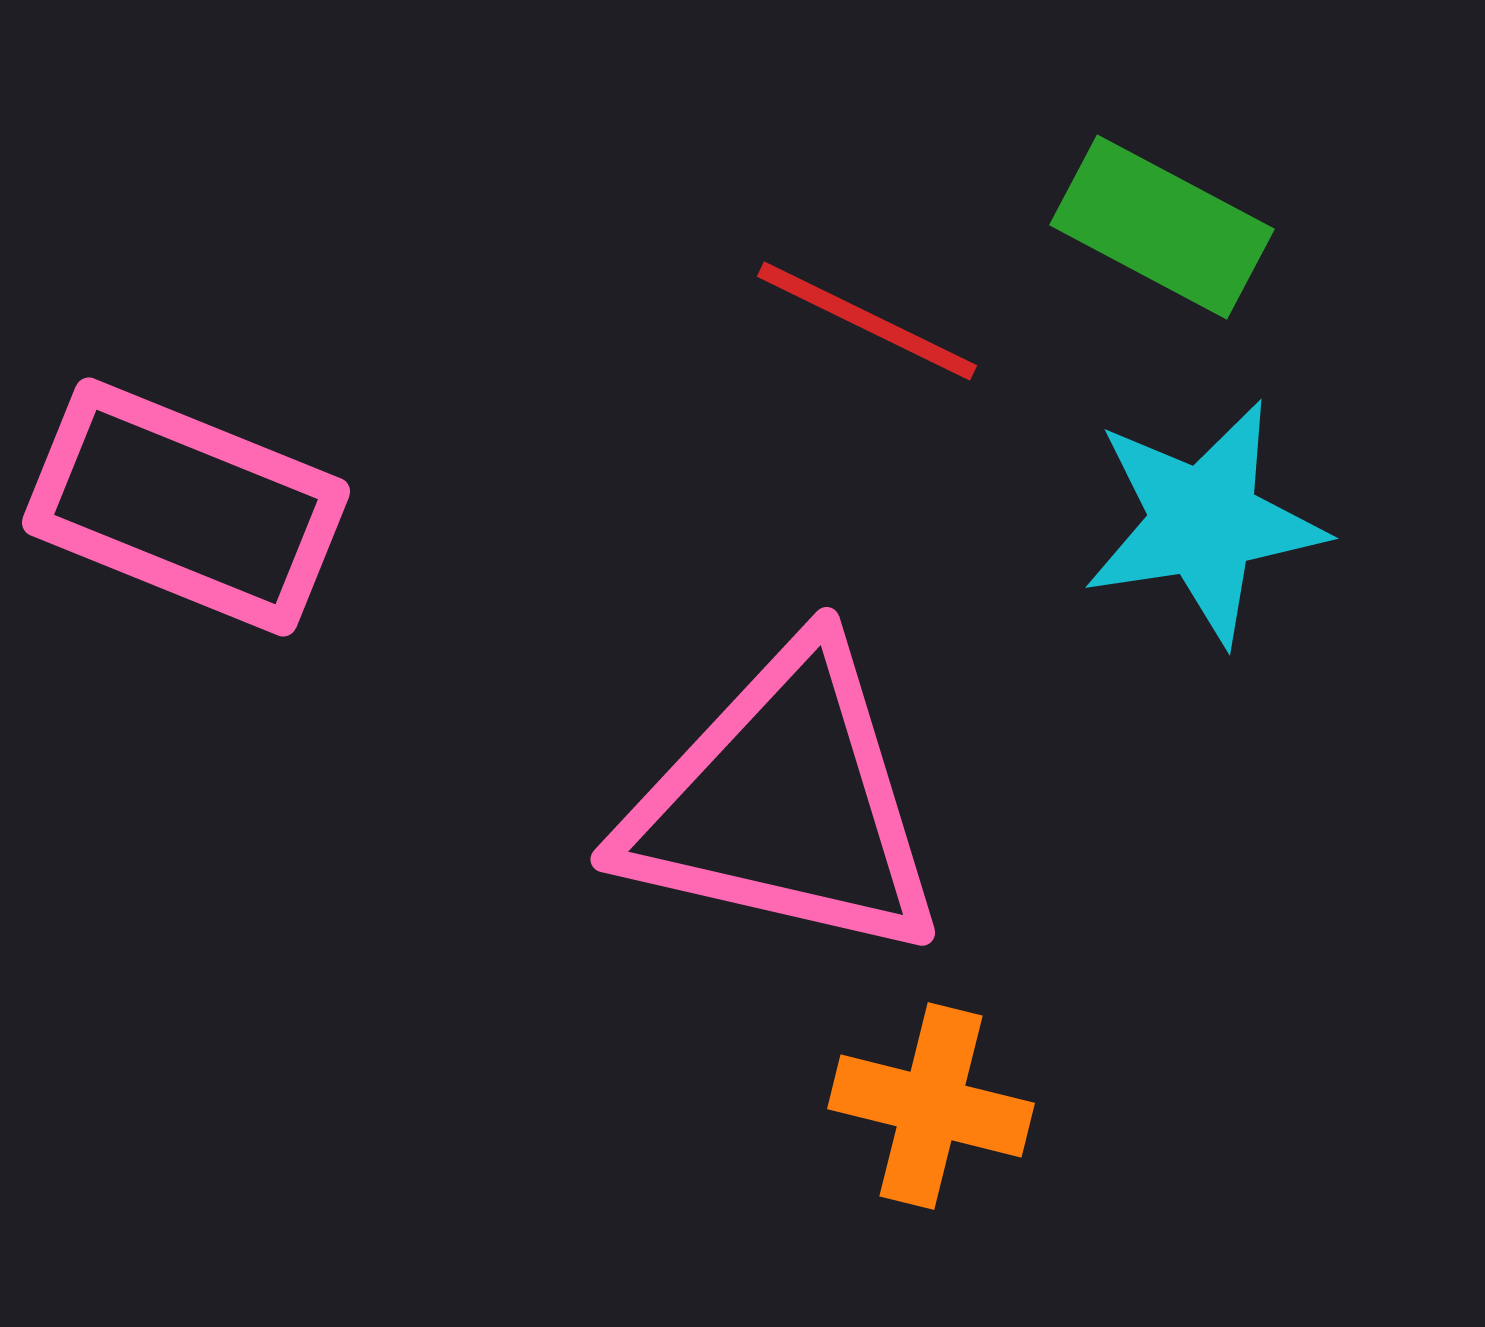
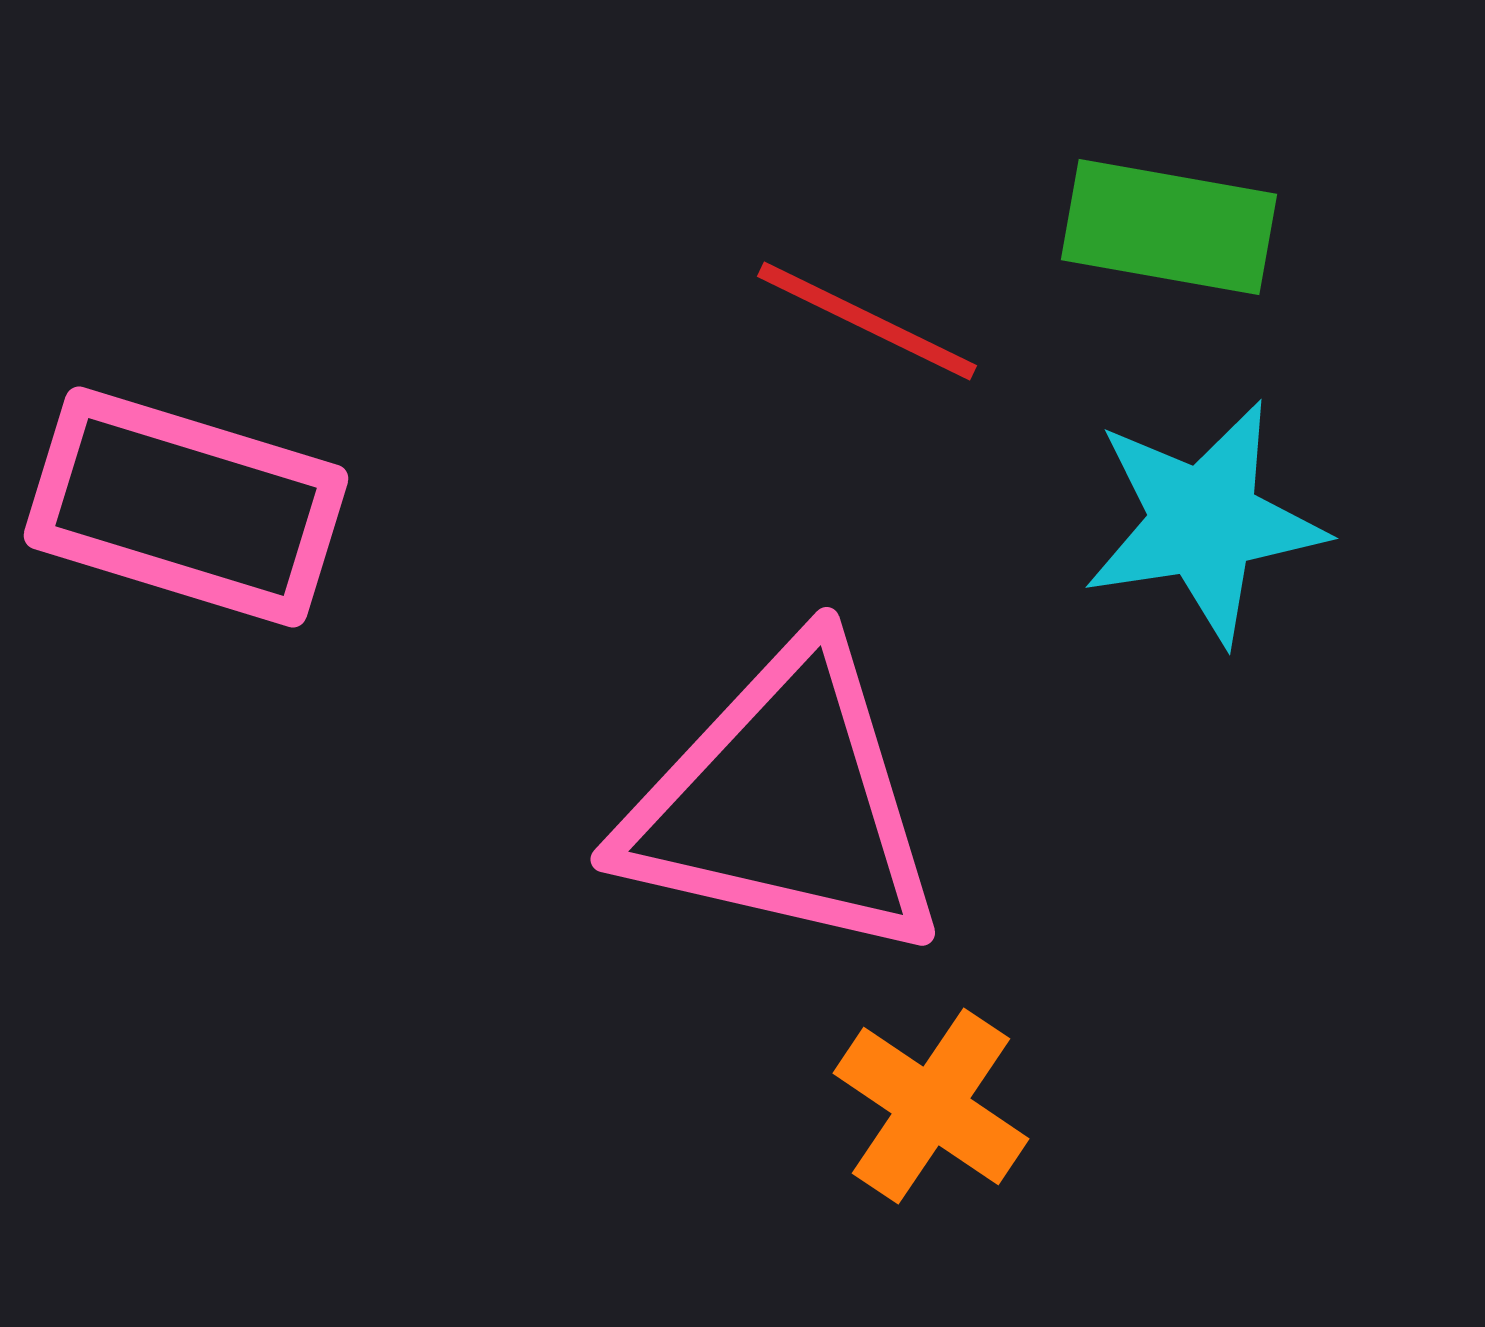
green rectangle: moved 7 px right; rotated 18 degrees counterclockwise
pink rectangle: rotated 5 degrees counterclockwise
orange cross: rotated 20 degrees clockwise
